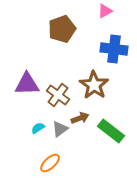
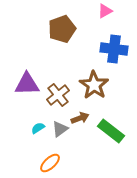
brown cross: rotated 15 degrees clockwise
